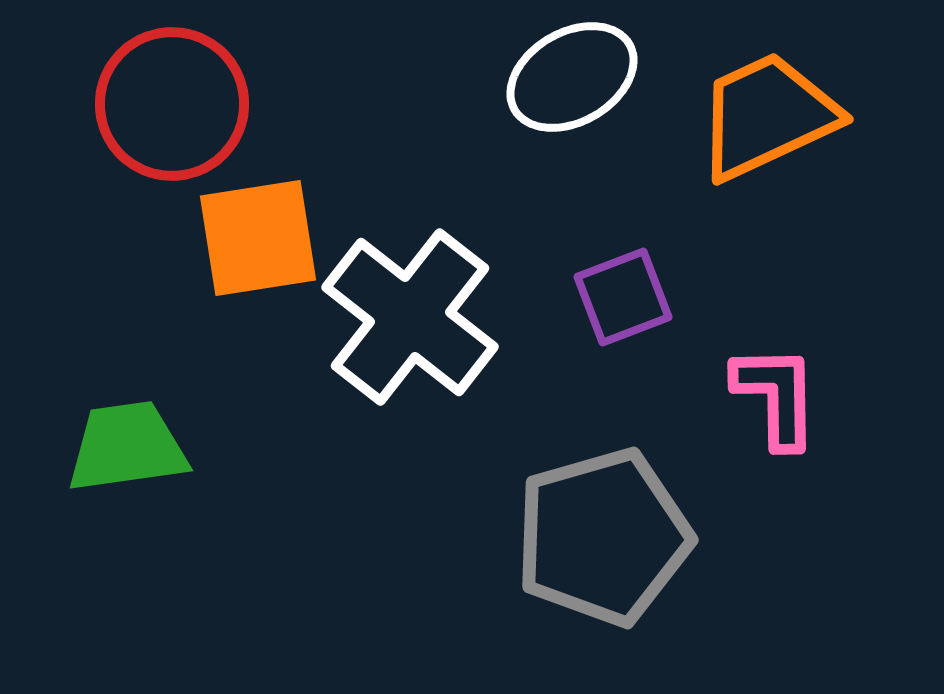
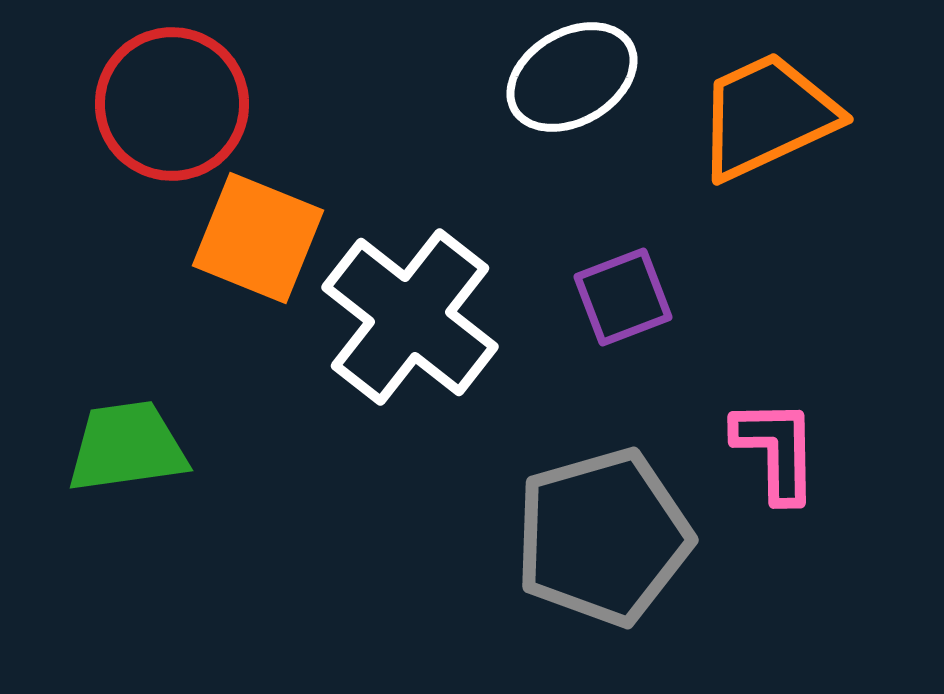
orange square: rotated 31 degrees clockwise
pink L-shape: moved 54 px down
